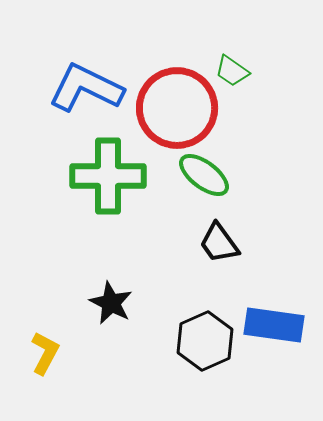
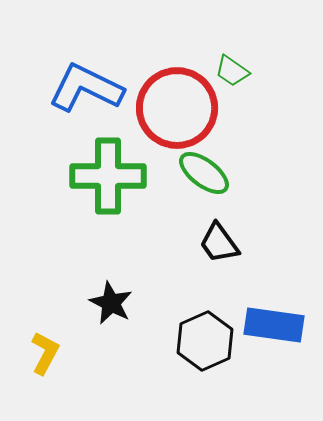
green ellipse: moved 2 px up
